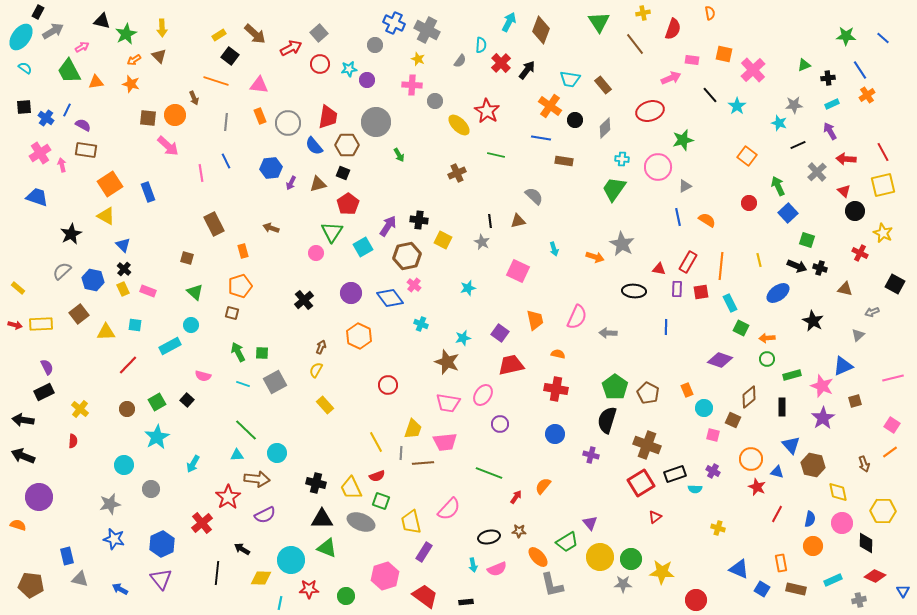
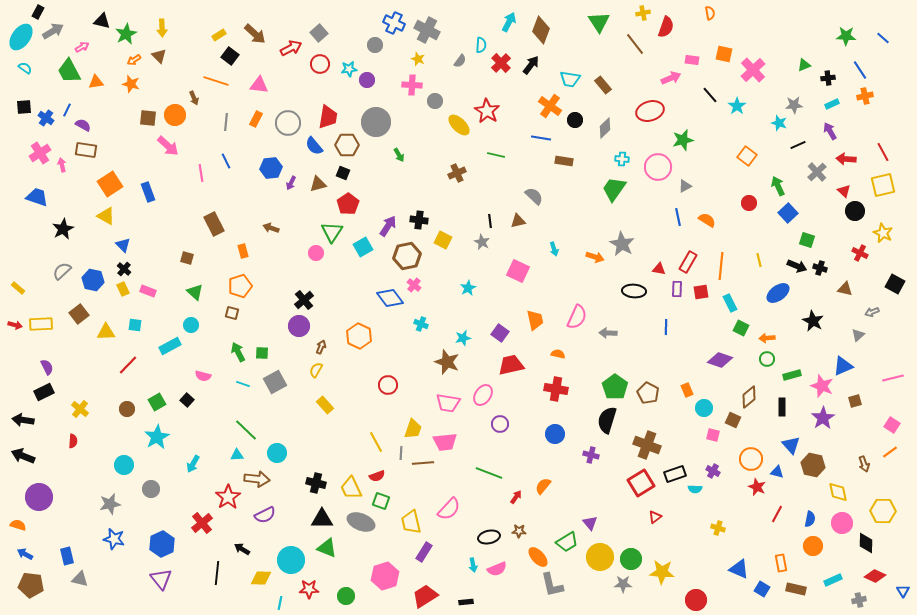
red semicircle at (673, 29): moved 7 px left, 2 px up
black arrow at (527, 70): moved 4 px right, 5 px up
orange cross at (867, 95): moved 2 px left, 1 px down; rotated 21 degrees clockwise
orange rectangle at (260, 116): moved 4 px left, 3 px down; rotated 49 degrees clockwise
black star at (71, 234): moved 8 px left, 5 px up
cyan star at (468, 288): rotated 14 degrees counterclockwise
purple circle at (351, 293): moved 52 px left, 33 px down
blue arrow at (120, 589): moved 95 px left, 35 px up
red trapezoid at (425, 596): rotated 68 degrees counterclockwise
